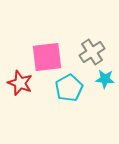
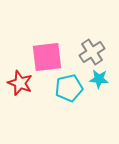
cyan star: moved 6 px left
cyan pentagon: rotated 16 degrees clockwise
